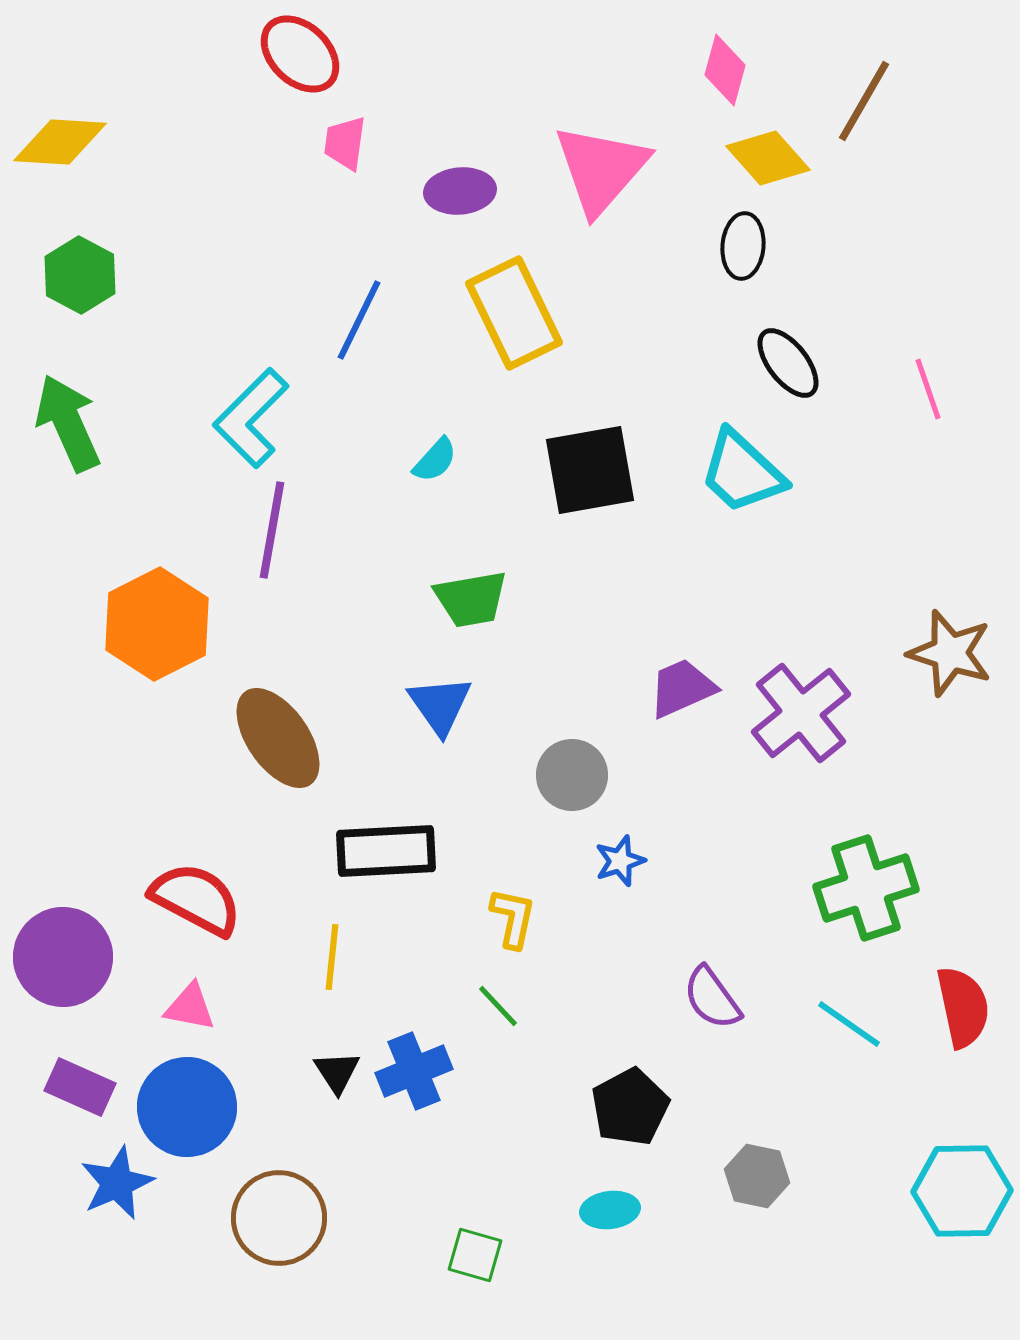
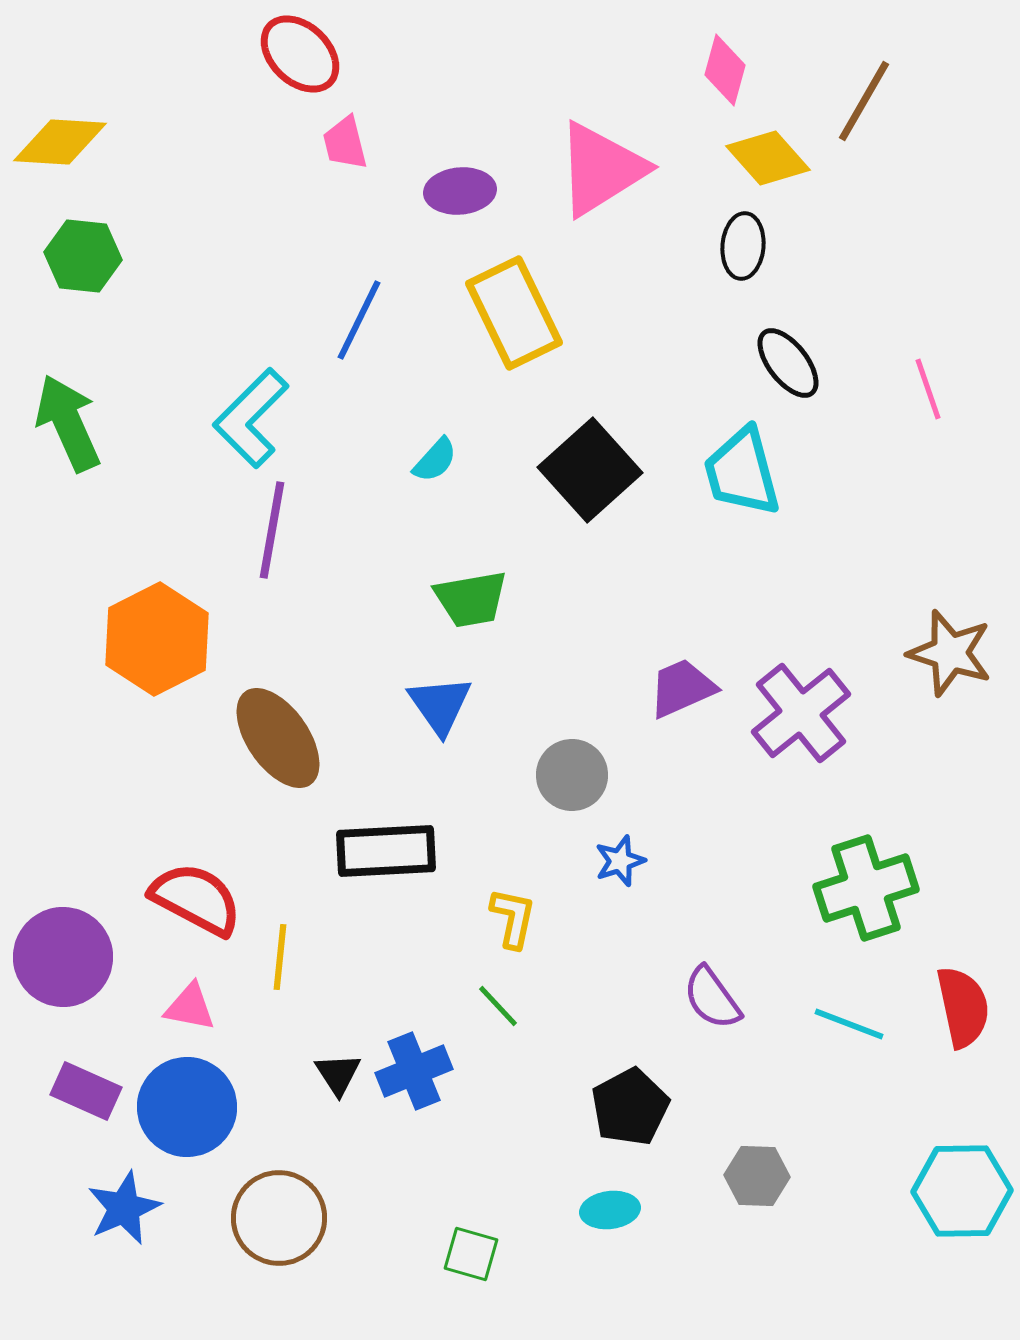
pink trapezoid at (345, 143): rotated 22 degrees counterclockwise
pink triangle at (601, 169): rotated 17 degrees clockwise
green hexagon at (80, 275): moved 3 px right, 19 px up; rotated 22 degrees counterclockwise
black square at (590, 470): rotated 32 degrees counterclockwise
cyan trapezoid at (742, 472): rotated 32 degrees clockwise
orange hexagon at (157, 624): moved 15 px down
yellow line at (332, 957): moved 52 px left
cyan line at (849, 1024): rotated 14 degrees counterclockwise
black triangle at (337, 1072): moved 1 px right, 2 px down
purple rectangle at (80, 1087): moved 6 px right, 4 px down
gray hexagon at (757, 1176): rotated 10 degrees counterclockwise
blue star at (117, 1183): moved 7 px right, 25 px down
green square at (475, 1255): moved 4 px left, 1 px up
